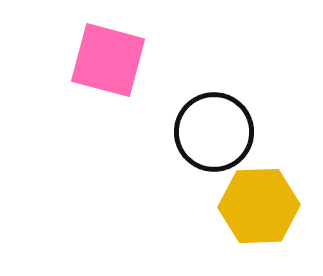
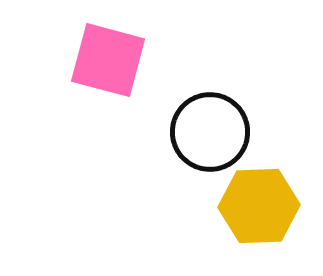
black circle: moved 4 px left
